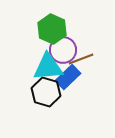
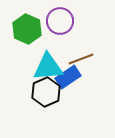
green hexagon: moved 25 px left
purple circle: moved 3 px left, 29 px up
blue rectangle: rotated 10 degrees clockwise
black hexagon: rotated 20 degrees clockwise
